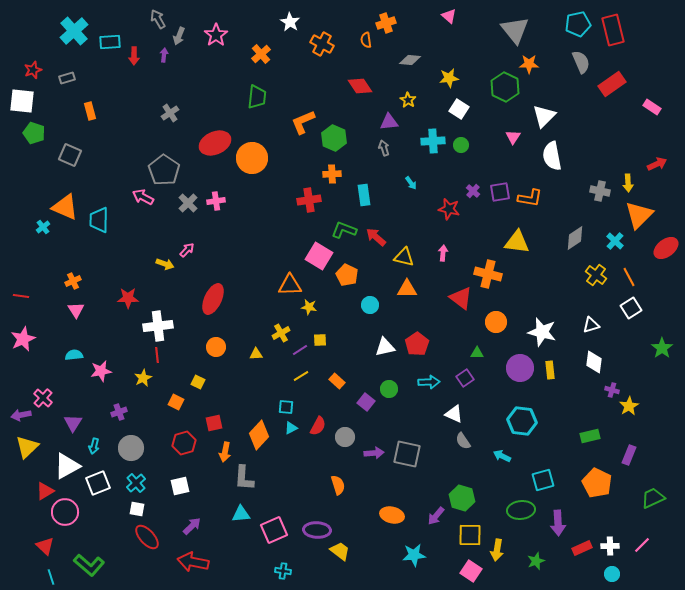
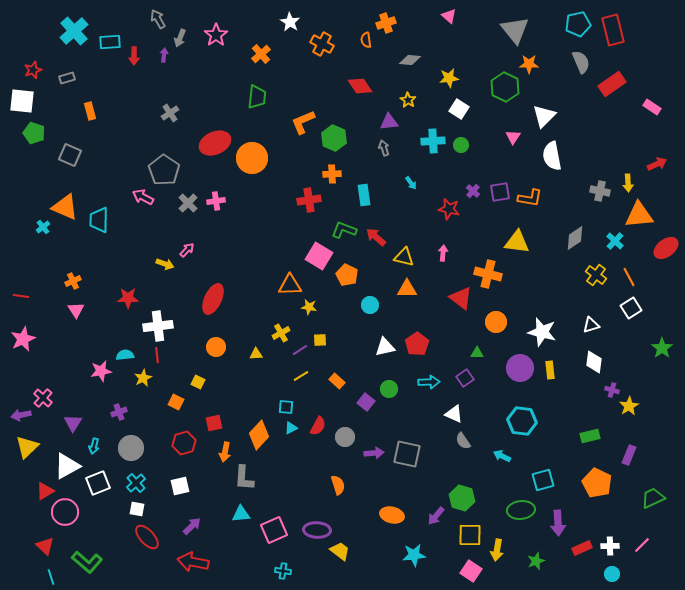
gray arrow at (179, 36): moved 1 px right, 2 px down
orange triangle at (639, 215): rotated 40 degrees clockwise
cyan semicircle at (74, 355): moved 51 px right
green L-shape at (89, 565): moved 2 px left, 3 px up
